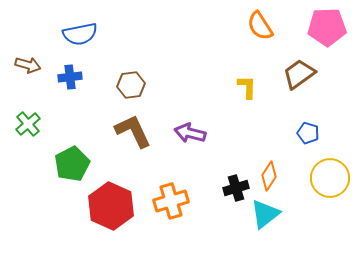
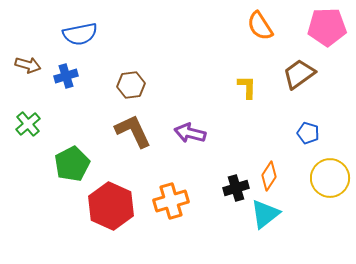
blue cross: moved 4 px left, 1 px up; rotated 10 degrees counterclockwise
